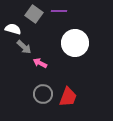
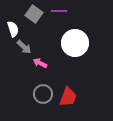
white semicircle: rotated 56 degrees clockwise
